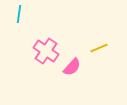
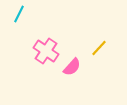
cyan line: rotated 18 degrees clockwise
yellow line: rotated 24 degrees counterclockwise
